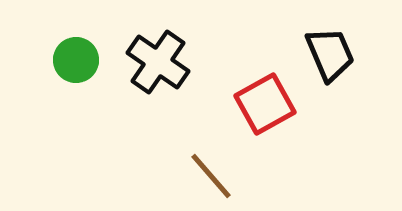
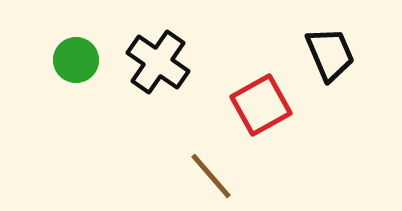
red square: moved 4 px left, 1 px down
